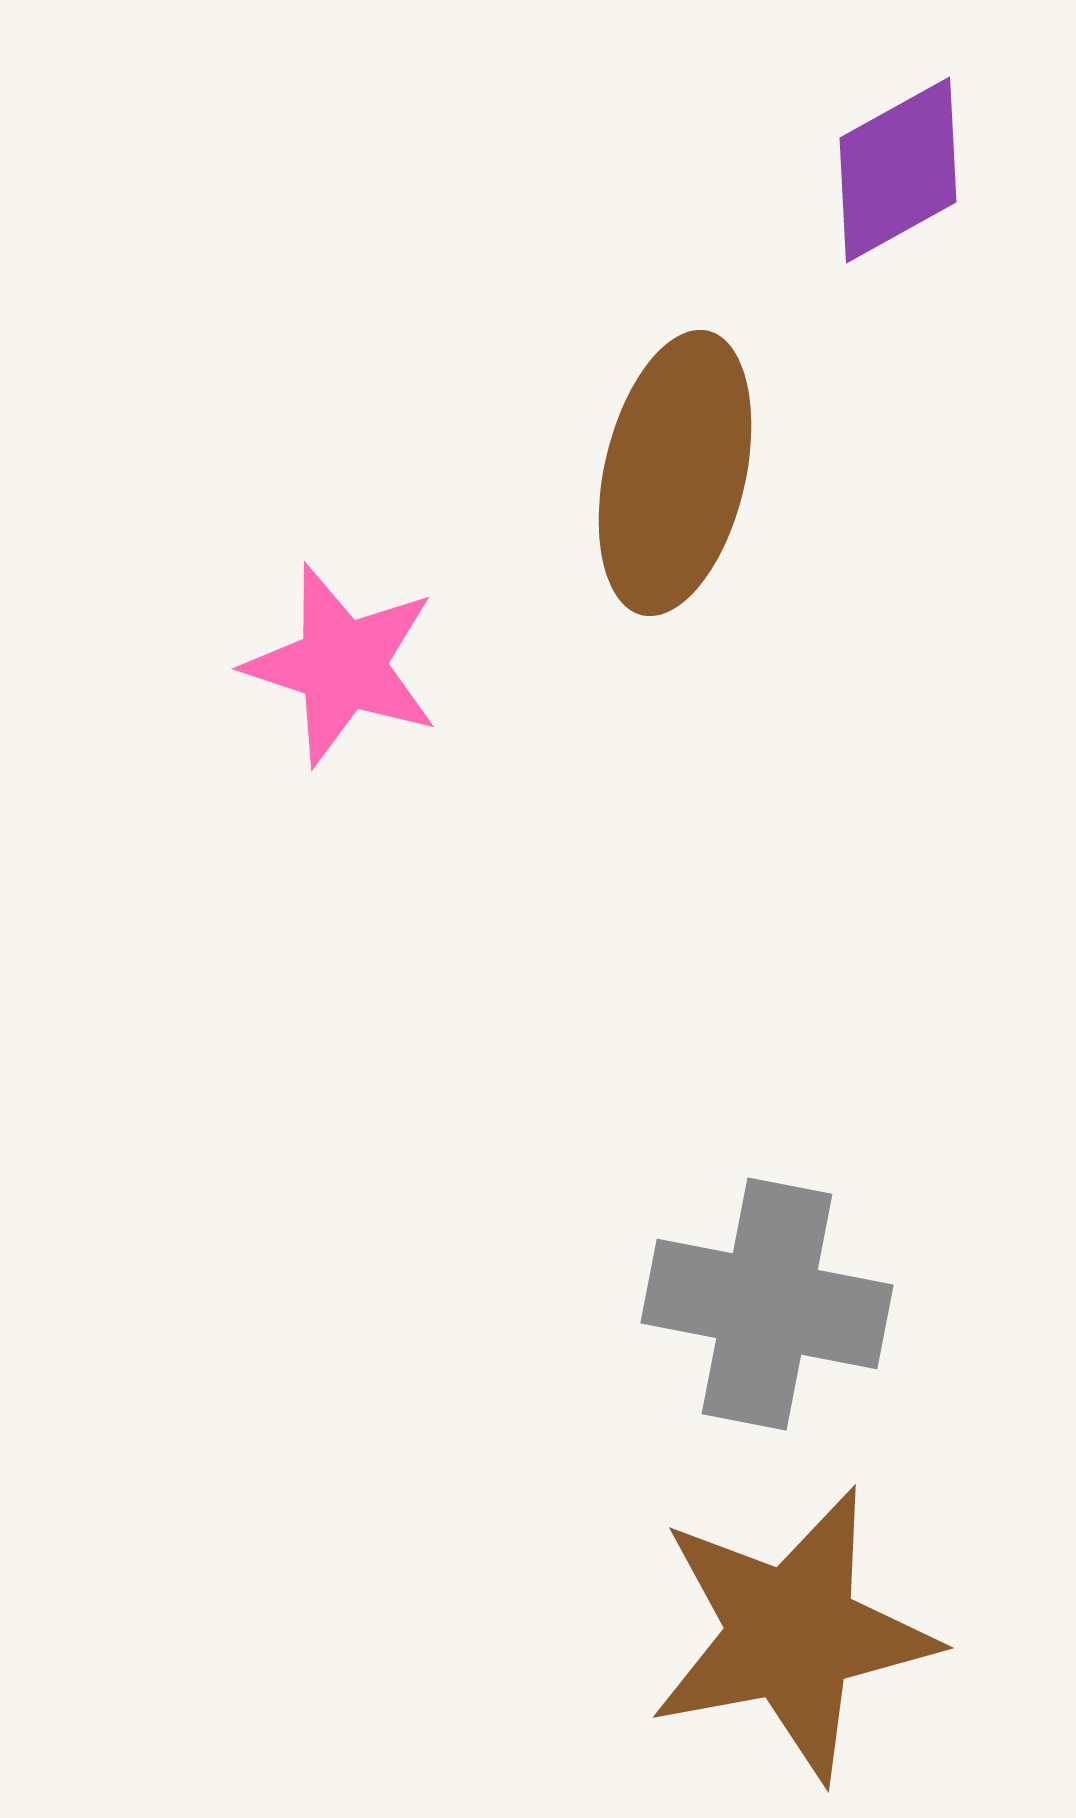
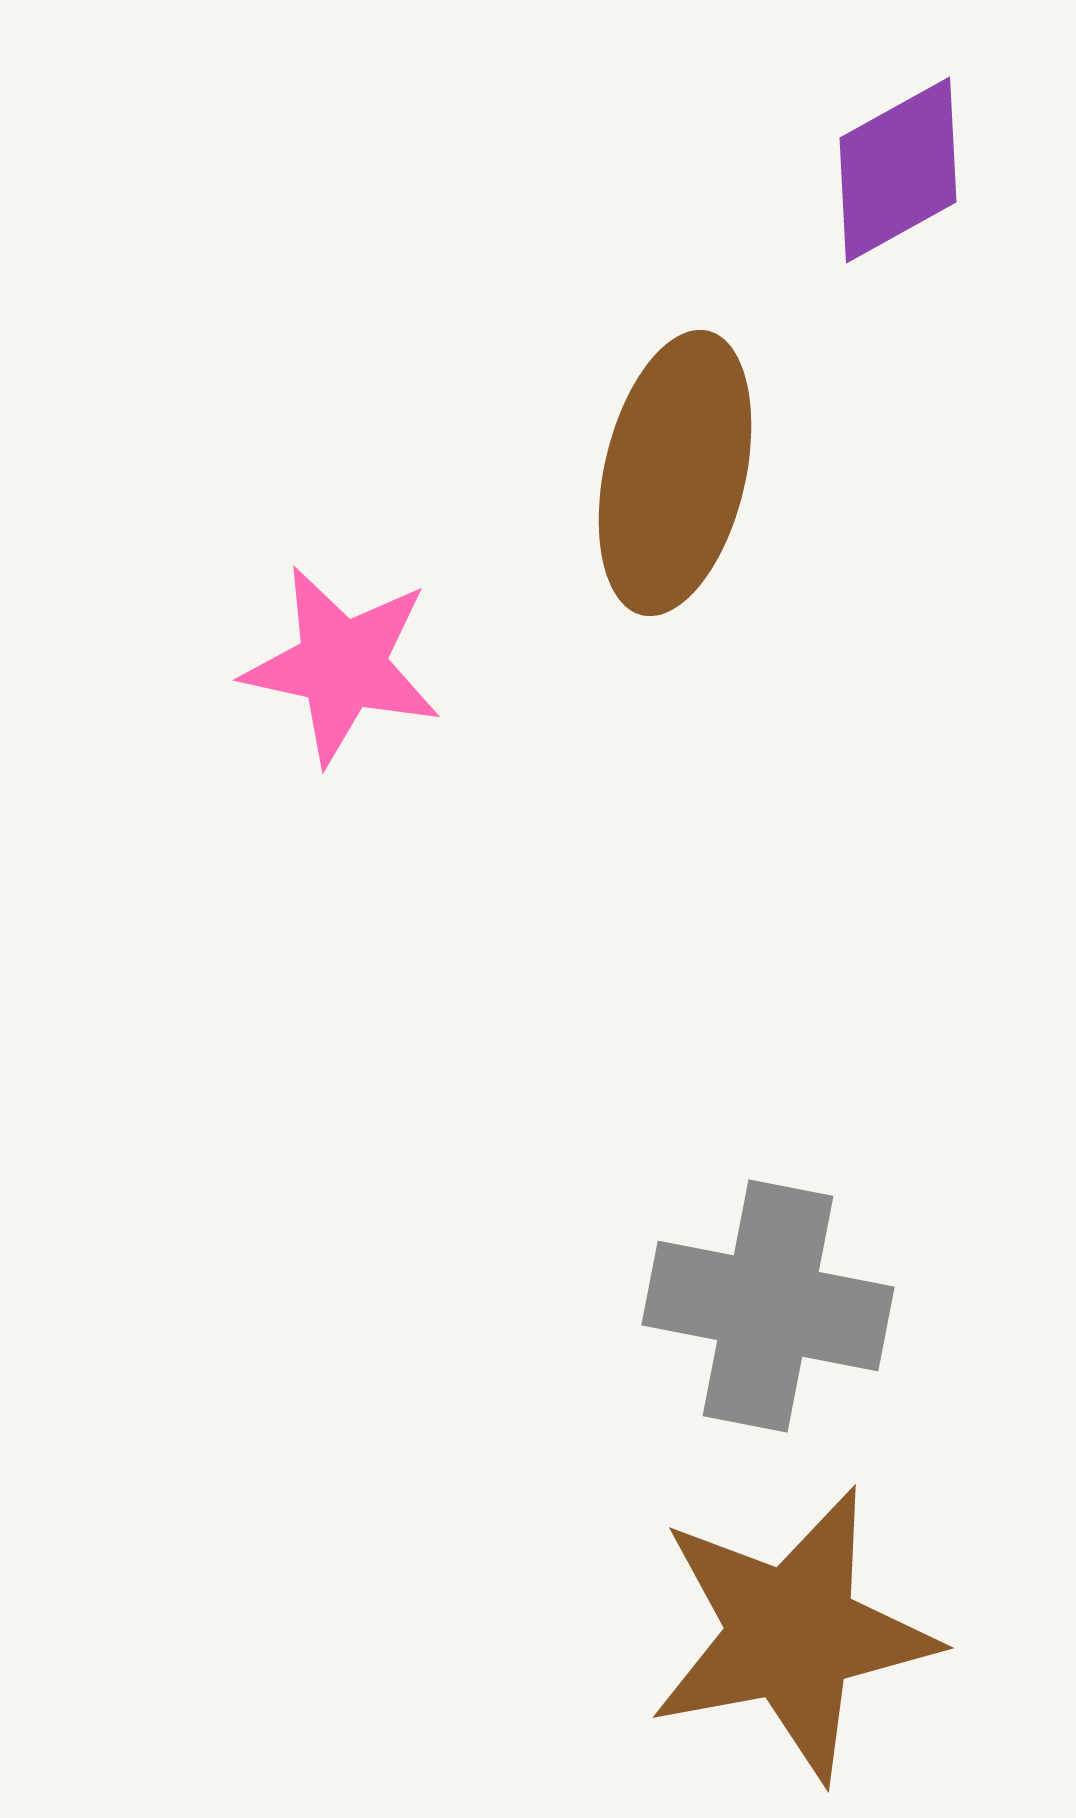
pink star: rotated 6 degrees counterclockwise
gray cross: moved 1 px right, 2 px down
